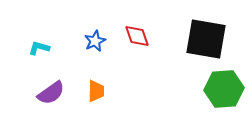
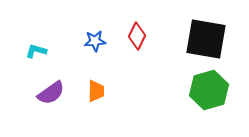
red diamond: rotated 44 degrees clockwise
blue star: rotated 20 degrees clockwise
cyan L-shape: moved 3 px left, 3 px down
green hexagon: moved 15 px left, 1 px down; rotated 12 degrees counterclockwise
